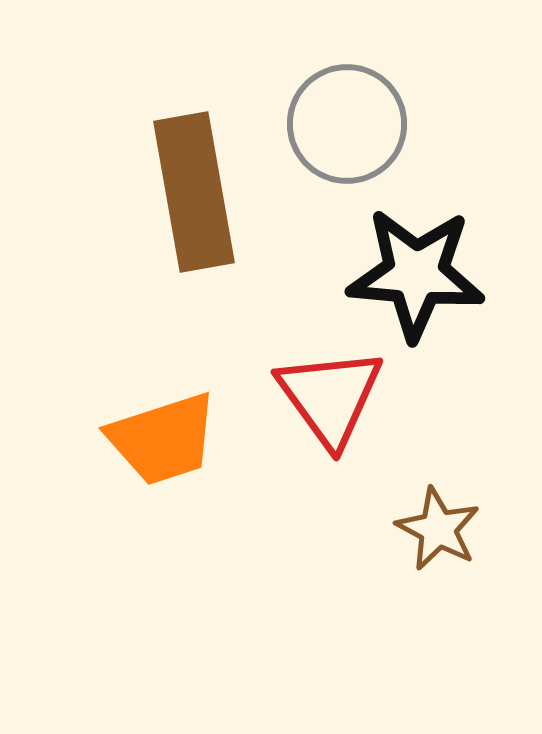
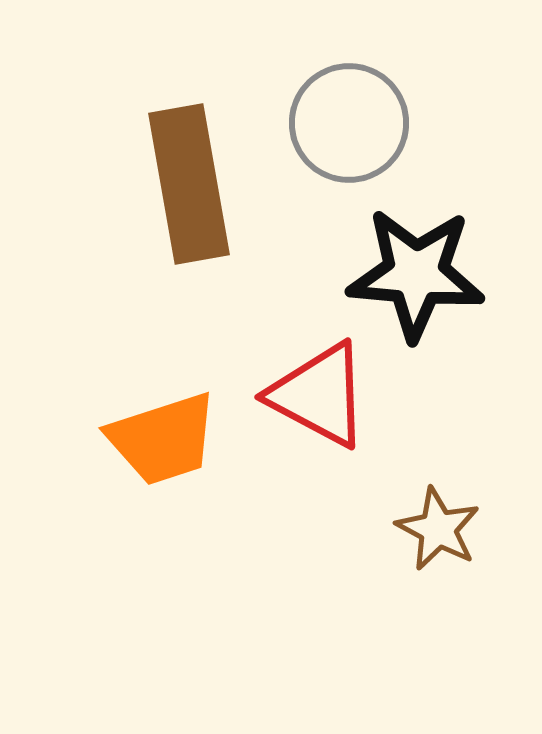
gray circle: moved 2 px right, 1 px up
brown rectangle: moved 5 px left, 8 px up
red triangle: moved 11 px left, 2 px up; rotated 26 degrees counterclockwise
